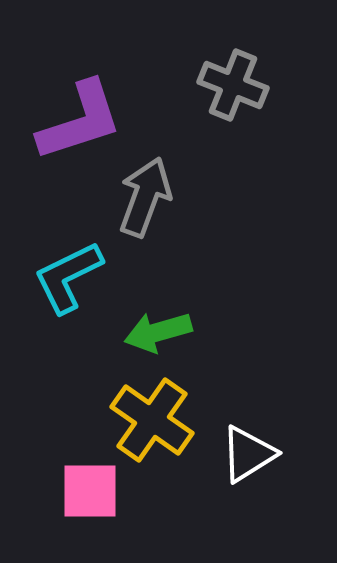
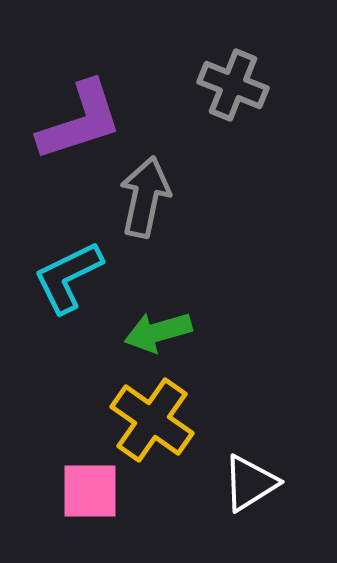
gray arrow: rotated 8 degrees counterclockwise
white triangle: moved 2 px right, 29 px down
